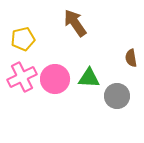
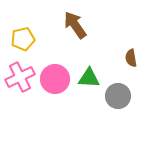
brown arrow: moved 2 px down
pink cross: moved 2 px left
gray circle: moved 1 px right
